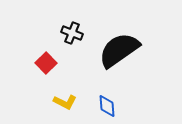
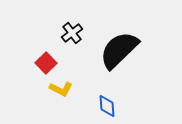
black cross: rotated 30 degrees clockwise
black semicircle: rotated 9 degrees counterclockwise
yellow L-shape: moved 4 px left, 13 px up
